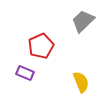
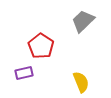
red pentagon: rotated 15 degrees counterclockwise
purple rectangle: moved 1 px left; rotated 36 degrees counterclockwise
